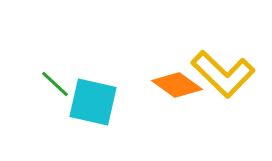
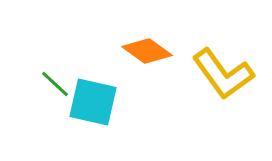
yellow L-shape: rotated 10 degrees clockwise
orange diamond: moved 30 px left, 34 px up
